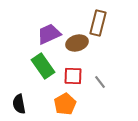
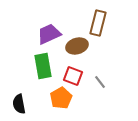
brown ellipse: moved 3 px down
green rectangle: rotated 25 degrees clockwise
red square: rotated 18 degrees clockwise
orange pentagon: moved 4 px left, 6 px up
